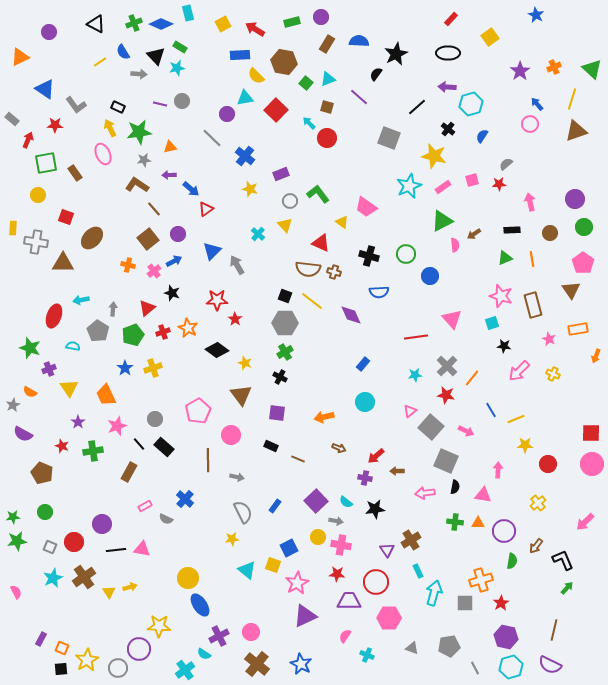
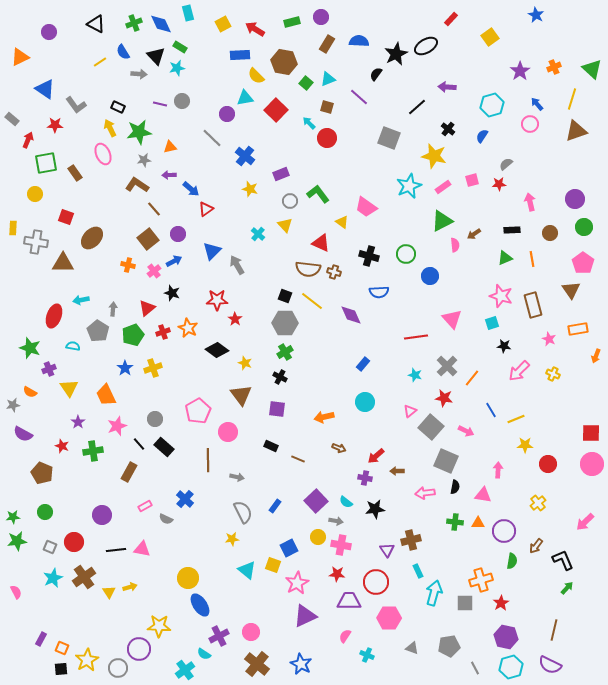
blue diamond at (161, 24): rotated 40 degrees clockwise
black ellipse at (448, 53): moved 22 px left, 7 px up; rotated 30 degrees counterclockwise
cyan hexagon at (471, 104): moved 21 px right, 1 px down
yellow circle at (38, 195): moved 3 px left, 1 px up
cyan star at (415, 375): rotated 24 degrees clockwise
red star at (446, 395): moved 2 px left, 3 px down
gray star at (13, 405): rotated 16 degrees clockwise
purple square at (277, 413): moved 4 px up
pink circle at (231, 435): moved 3 px left, 3 px up
purple circle at (102, 524): moved 9 px up
brown cross at (411, 540): rotated 18 degrees clockwise
